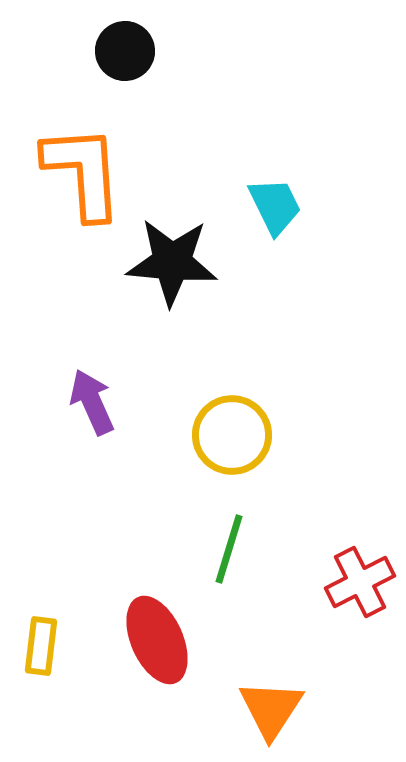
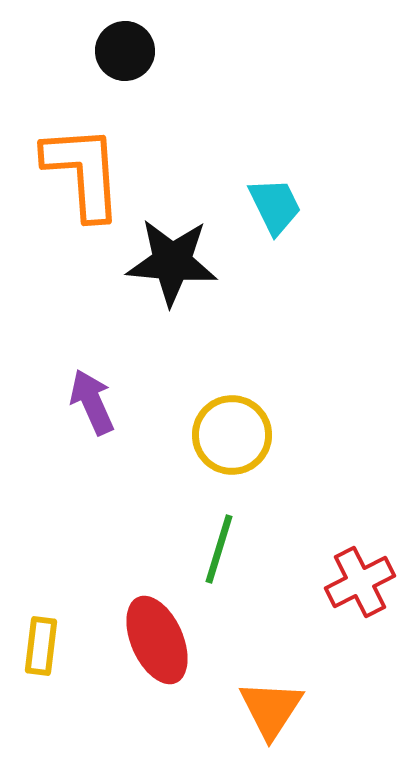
green line: moved 10 px left
